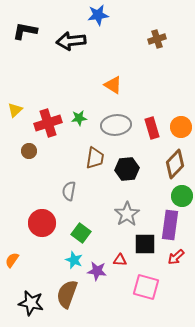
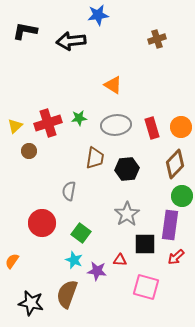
yellow triangle: moved 16 px down
orange semicircle: moved 1 px down
